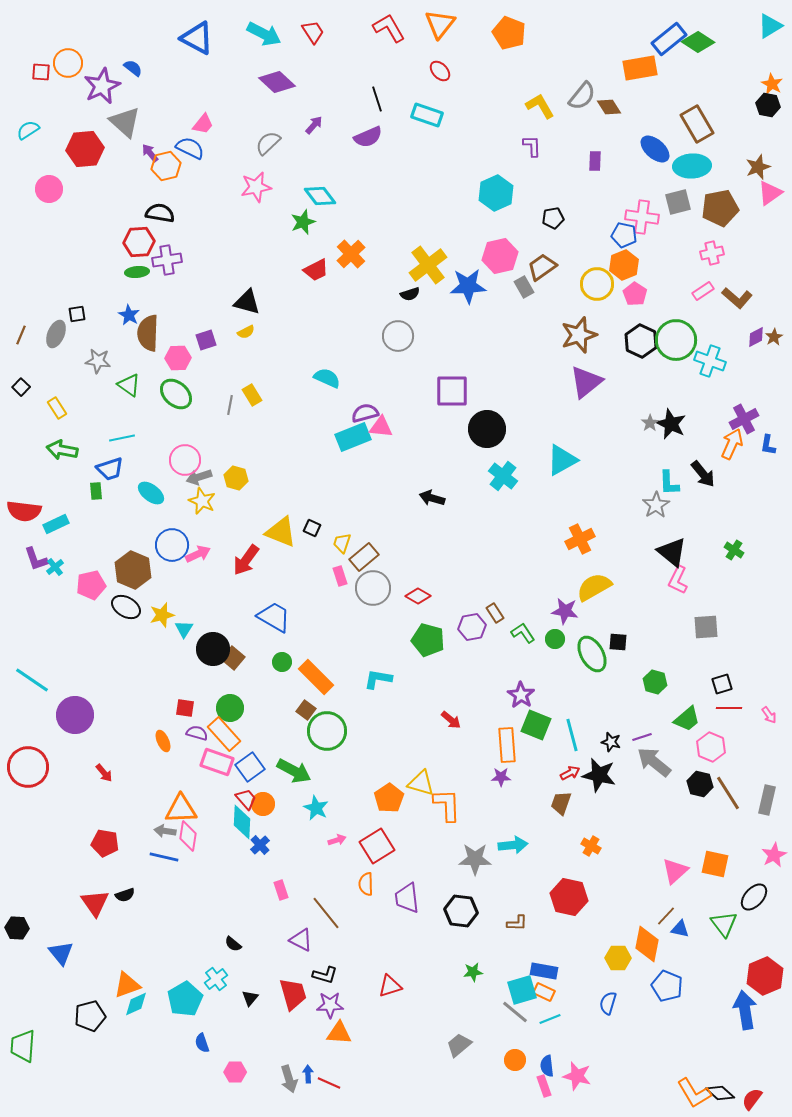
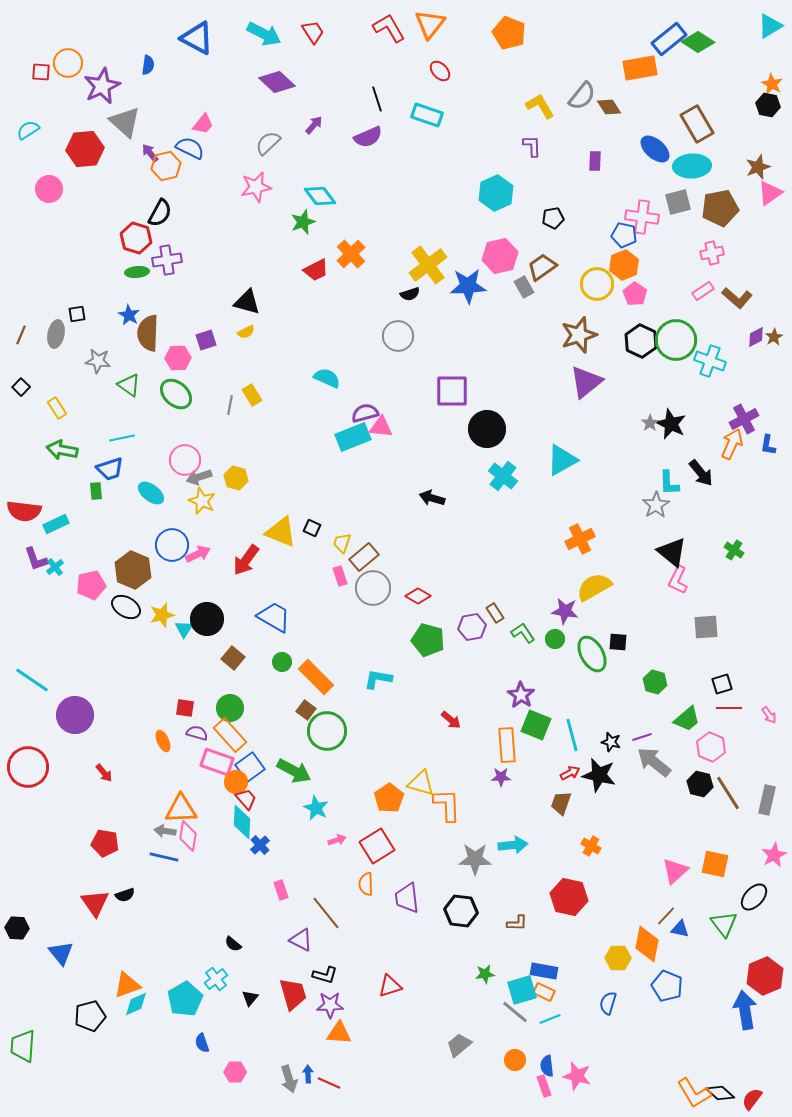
orange triangle at (440, 24): moved 10 px left
blue semicircle at (133, 68): moved 15 px right, 3 px up; rotated 60 degrees clockwise
black semicircle at (160, 213): rotated 108 degrees clockwise
red hexagon at (139, 242): moved 3 px left, 4 px up; rotated 20 degrees clockwise
gray ellipse at (56, 334): rotated 12 degrees counterclockwise
black arrow at (703, 474): moved 2 px left, 1 px up
black circle at (213, 649): moved 6 px left, 30 px up
orange rectangle at (224, 734): moved 6 px right, 1 px down
orange circle at (263, 804): moved 27 px left, 22 px up
green star at (473, 972): moved 12 px right, 2 px down
